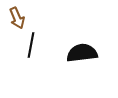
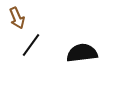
black line: rotated 25 degrees clockwise
